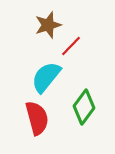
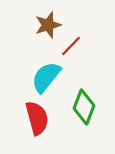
green diamond: rotated 16 degrees counterclockwise
